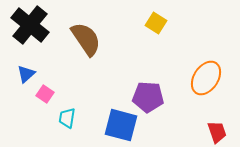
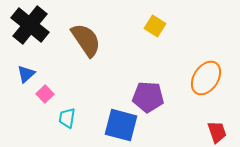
yellow square: moved 1 px left, 3 px down
brown semicircle: moved 1 px down
pink square: rotated 12 degrees clockwise
